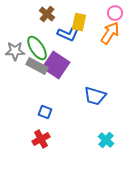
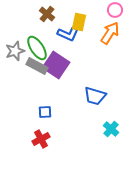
pink circle: moved 3 px up
gray star: rotated 18 degrees counterclockwise
blue square: rotated 24 degrees counterclockwise
cyan cross: moved 5 px right, 11 px up
